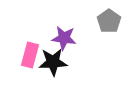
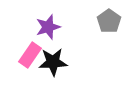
purple star: moved 16 px left, 11 px up; rotated 25 degrees counterclockwise
pink rectangle: rotated 20 degrees clockwise
